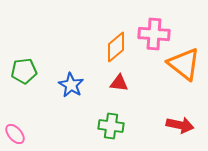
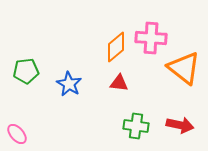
pink cross: moved 3 px left, 4 px down
orange triangle: moved 4 px down
green pentagon: moved 2 px right
blue star: moved 2 px left, 1 px up
green cross: moved 25 px right
pink ellipse: moved 2 px right
